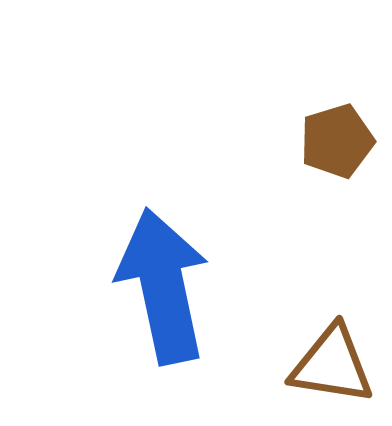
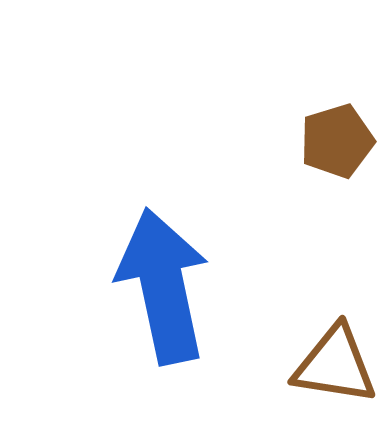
brown triangle: moved 3 px right
